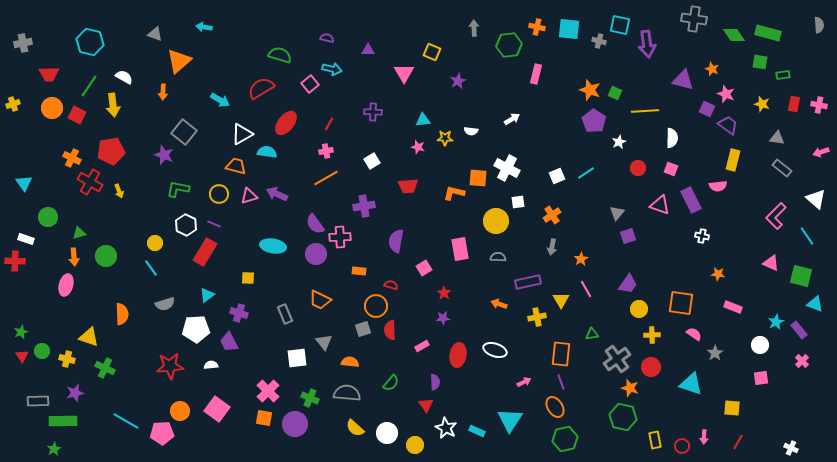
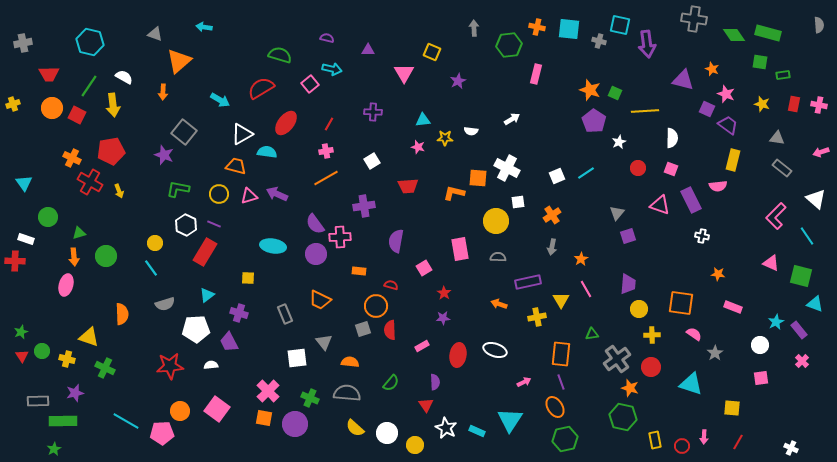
purple trapezoid at (628, 284): rotated 30 degrees counterclockwise
